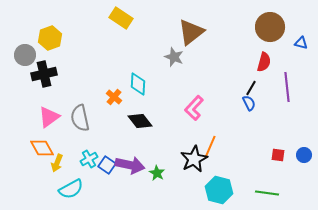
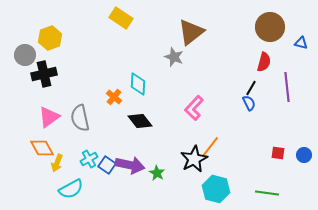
orange line: rotated 15 degrees clockwise
red square: moved 2 px up
cyan hexagon: moved 3 px left, 1 px up
